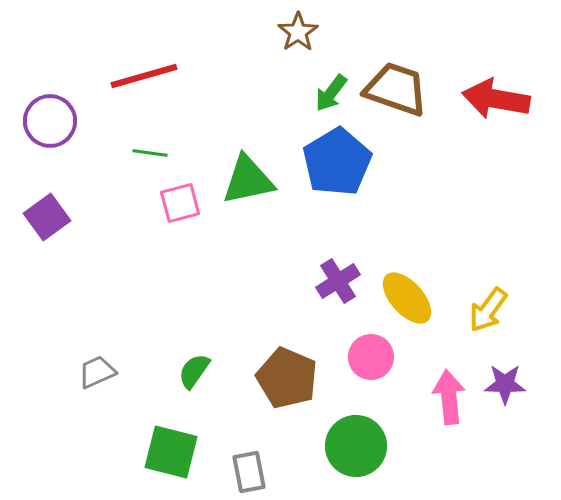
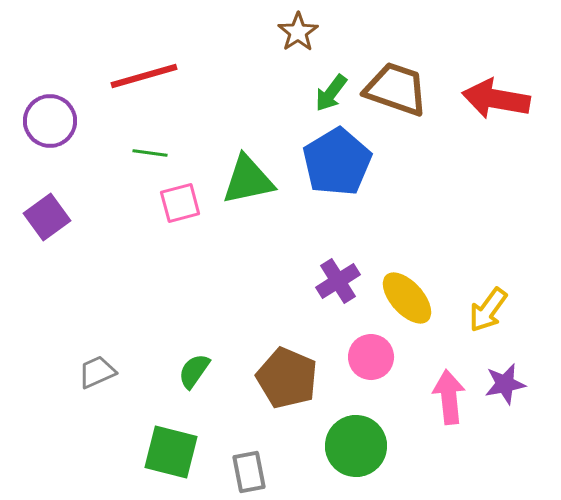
purple star: rotated 12 degrees counterclockwise
